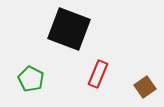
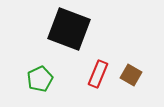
green pentagon: moved 9 px right; rotated 20 degrees clockwise
brown square: moved 14 px left, 12 px up; rotated 25 degrees counterclockwise
